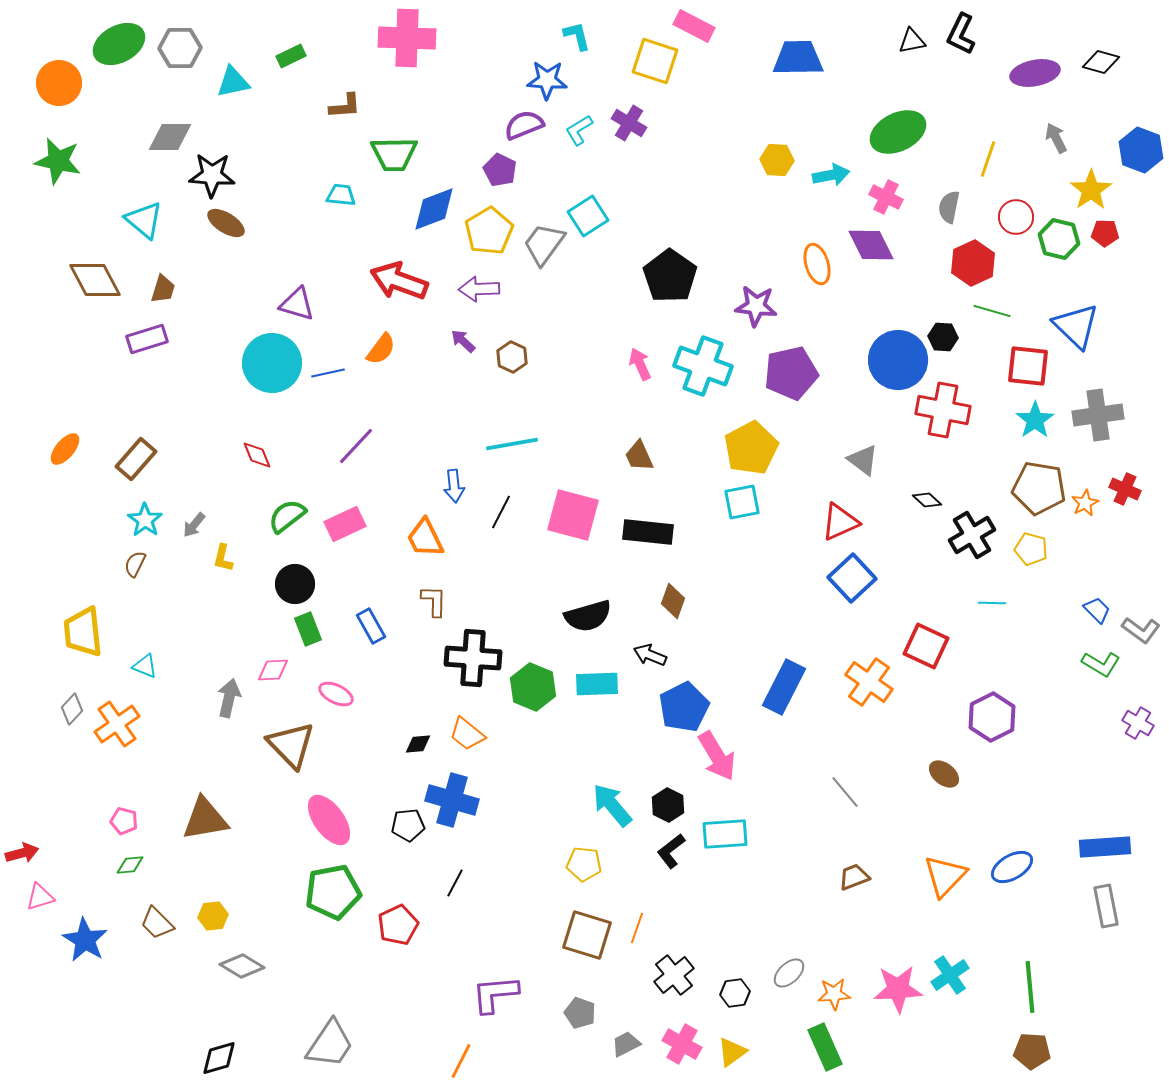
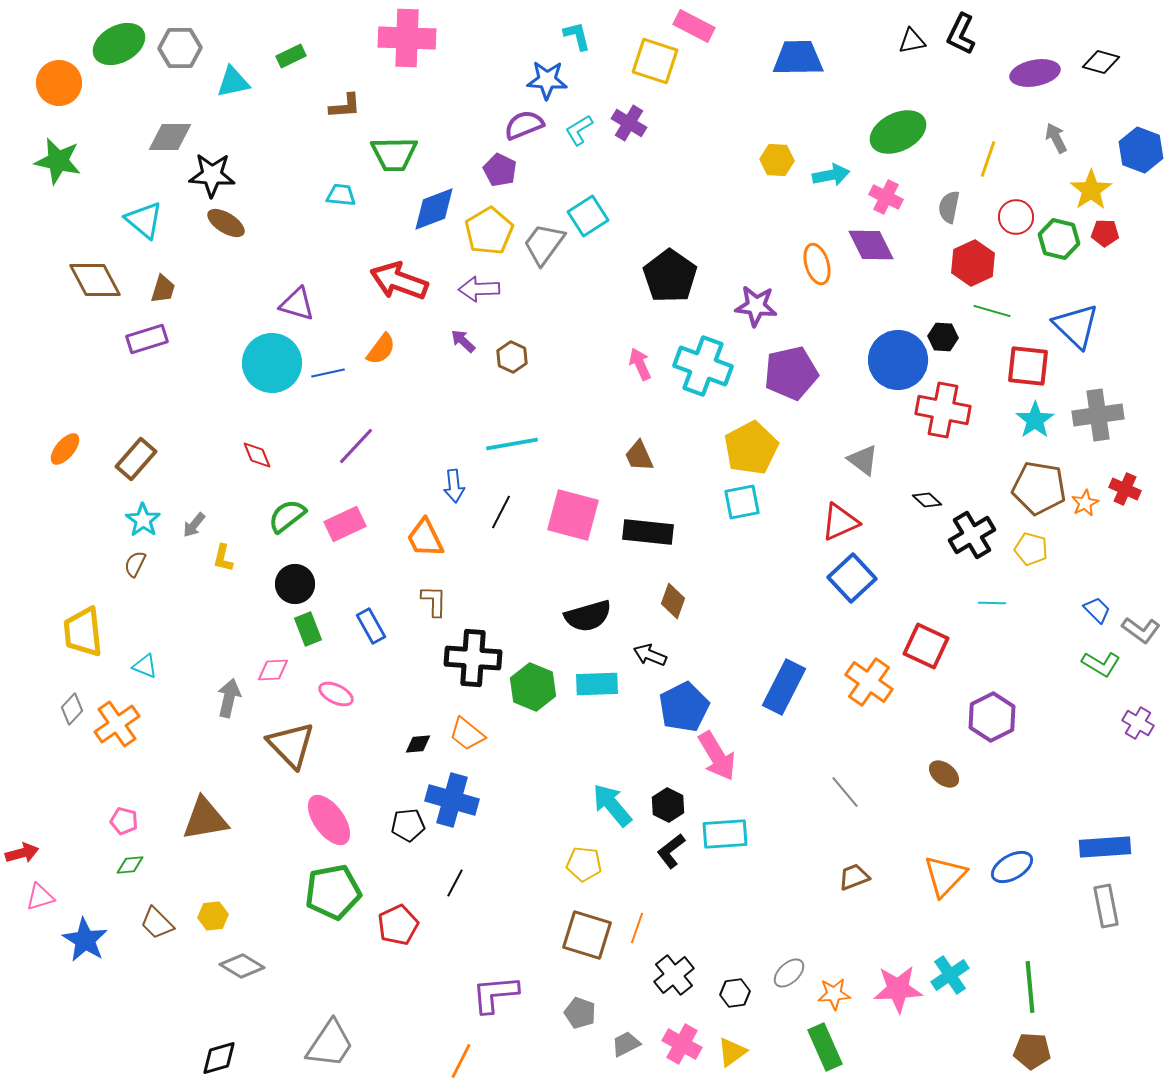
cyan star at (145, 520): moved 2 px left
